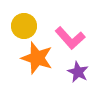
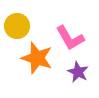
yellow circle: moved 7 px left
pink L-shape: rotated 12 degrees clockwise
